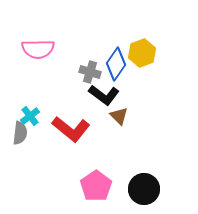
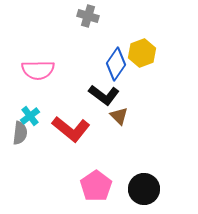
pink semicircle: moved 21 px down
gray cross: moved 2 px left, 56 px up
